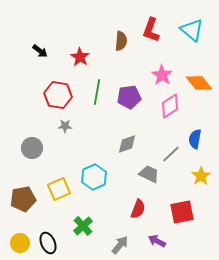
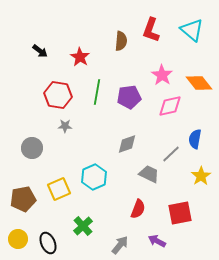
pink diamond: rotated 20 degrees clockwise
red square: moved 2 px left, 1 px down
yellow circle: moved 2 px left, 4 px up
